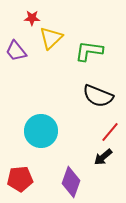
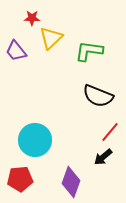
cyan circle: moved 6 px left, 9 px down
